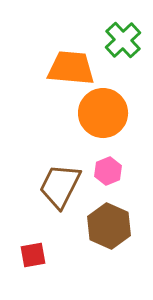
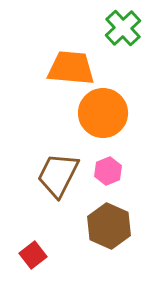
green cross: moved 12 px up
brown trapezoid: moved 2 px left, 11 px up
red square: rotated 28 degrees counterclockwise
